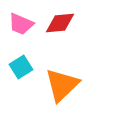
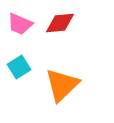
pink trapezoid: moved 1 px left
cyan square: moved 2 px left
